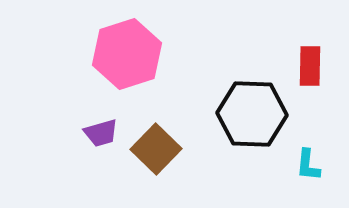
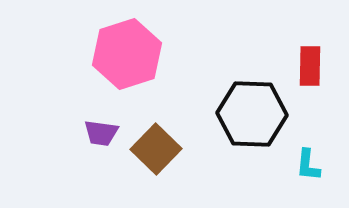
purple trapezoid: rotated 24 degrees clockwise
